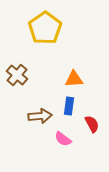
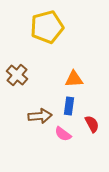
yellow pentagon: moved 2 px right, 1 px up; rotated 20 degrees clockwise
pink semicircle: moved 5 px up
